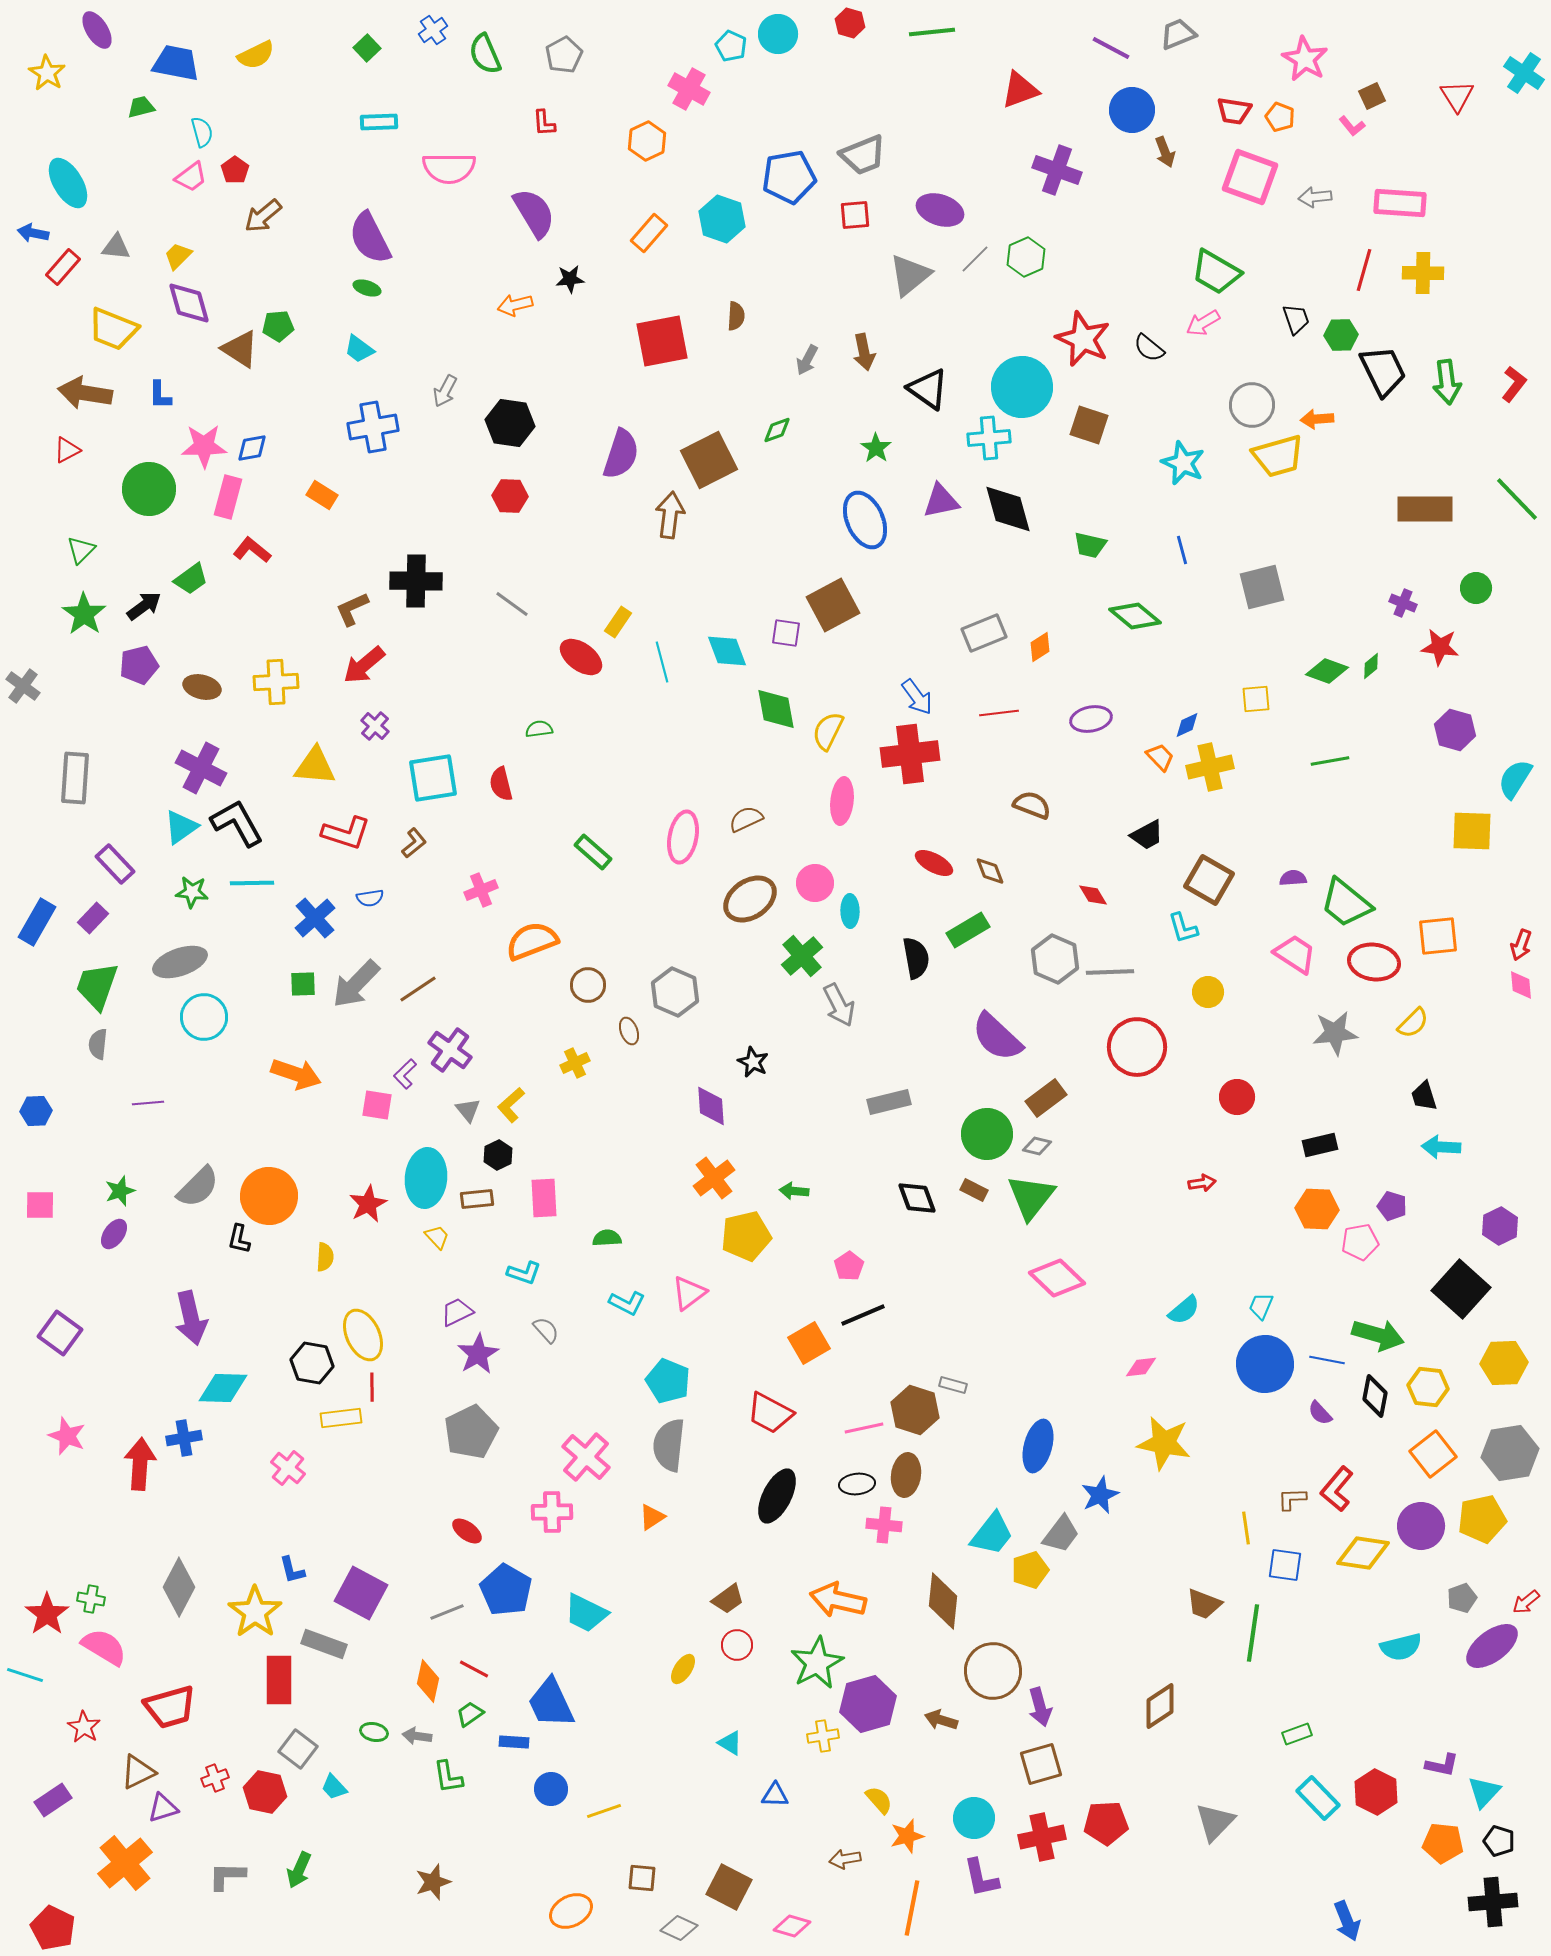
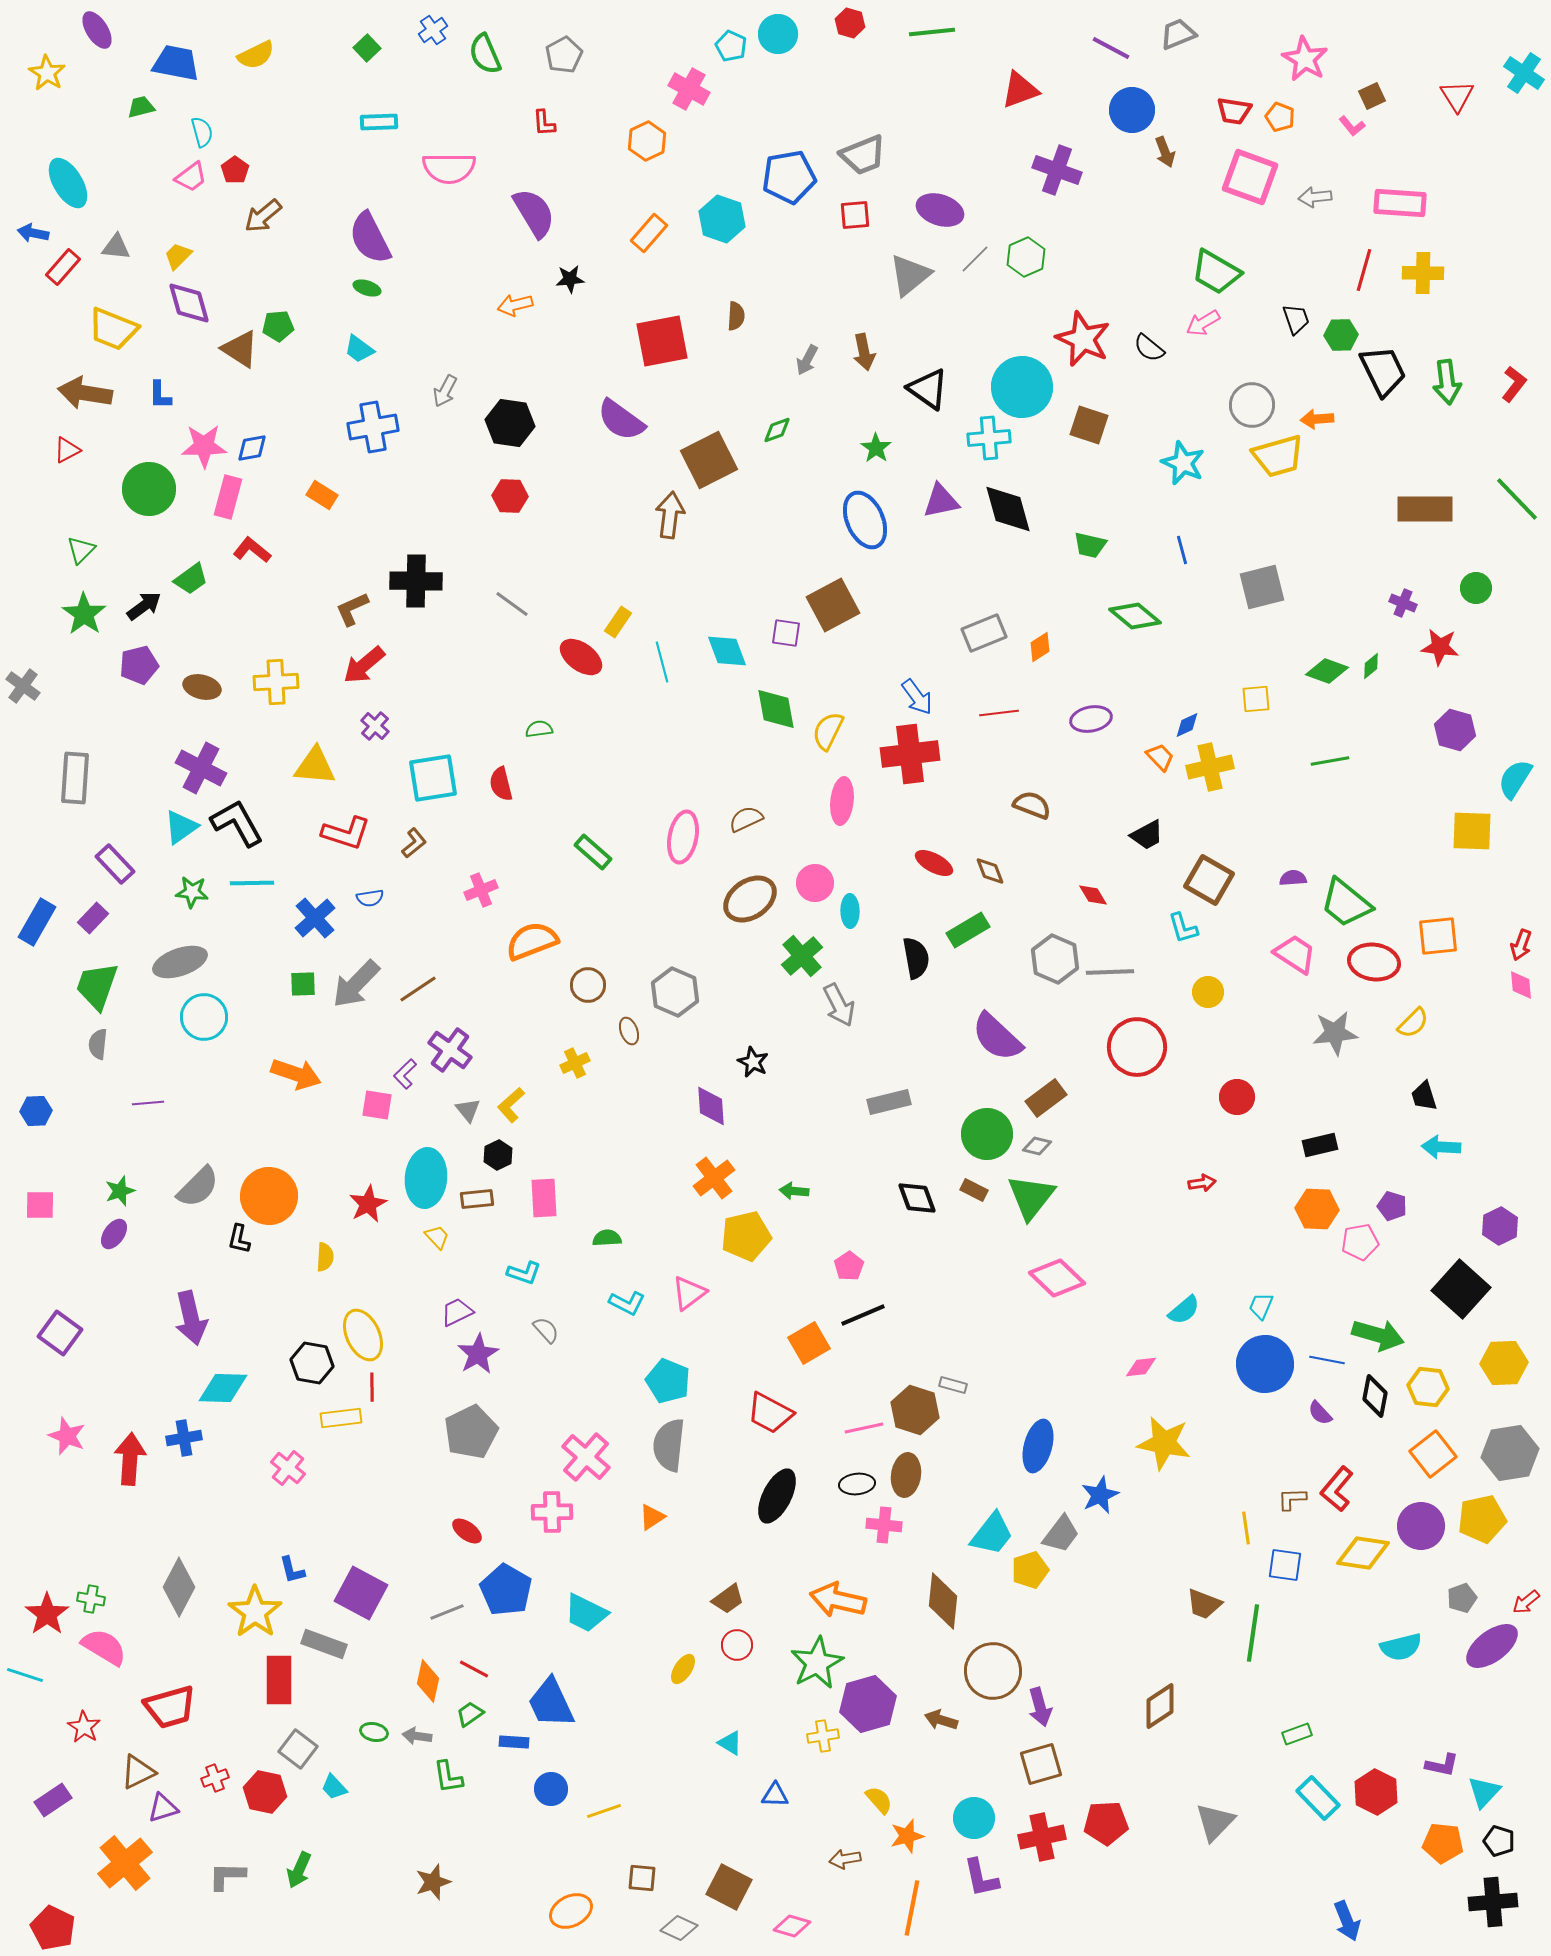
purple semicircle at (621, 454): moved 34 px up; rotated 108 degrees clockwise
red arrow at (140, 1464): moved 10 px left, 5 px up
